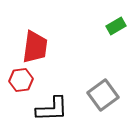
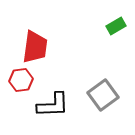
black L-shape: moved 1 px right, 4 px up
